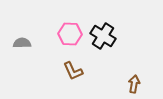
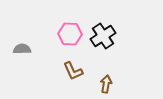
black cross: rotated 25 degrees clockwise
gray semicircle: moved 6 px down
brown arrow: moved 28 px left
